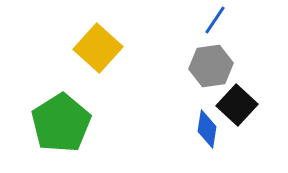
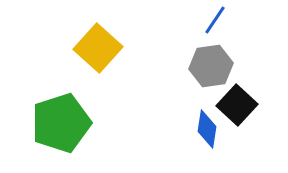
green pentagon: rotated 14 degrees clockwise
